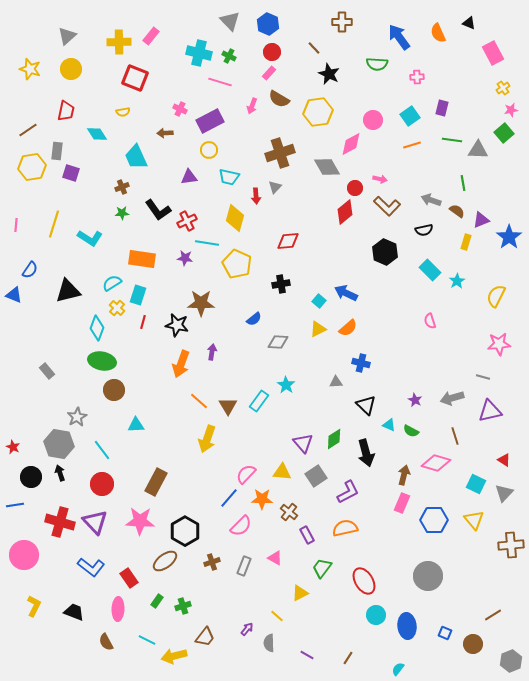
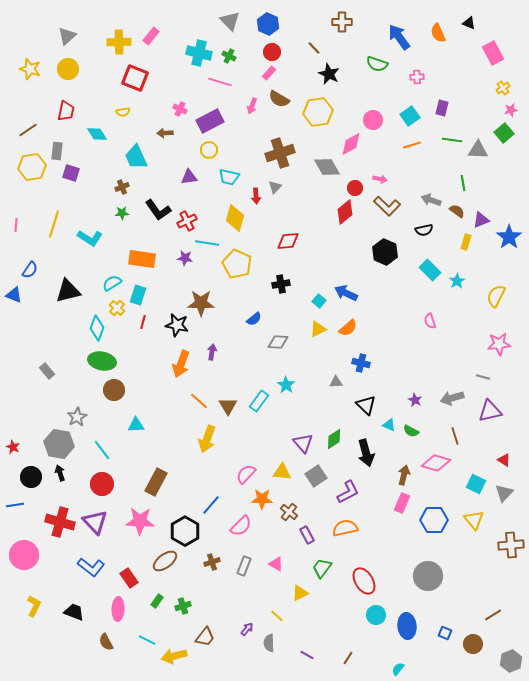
green semicircle at (377, 64): rotated 15 degrees clockwise
yellow circle at (71, 69): moved 3 px left
blue line at (229, 498): moved 18 px left, 7 px down
pink triangle at (275, 558): moved 1 px right, 6 px down
